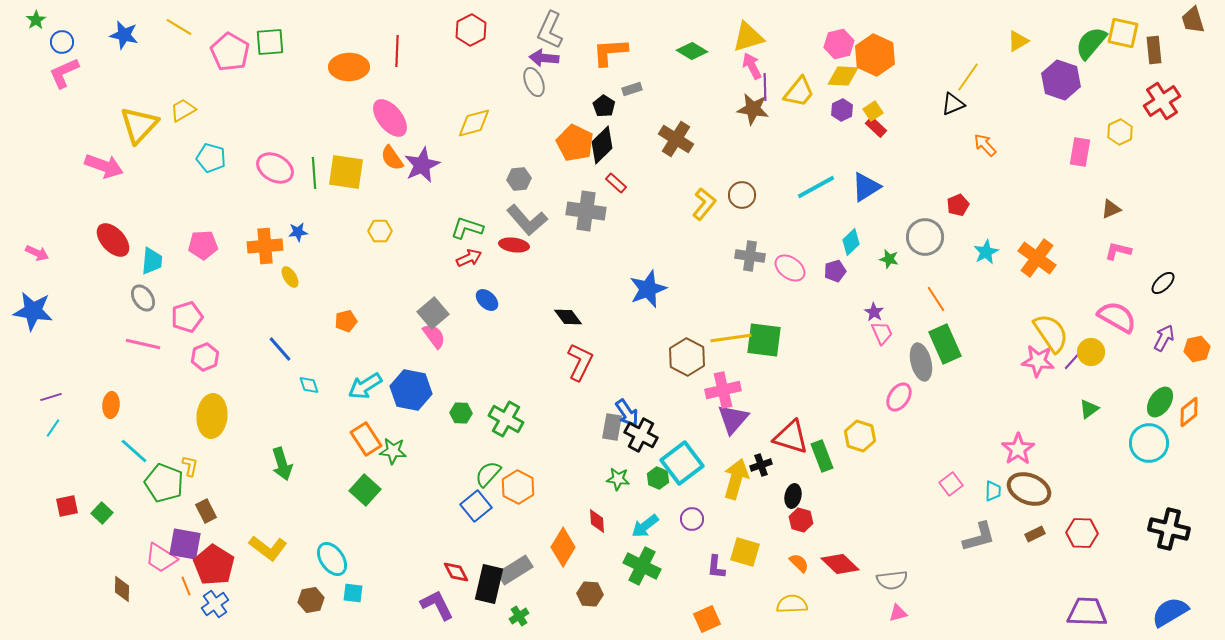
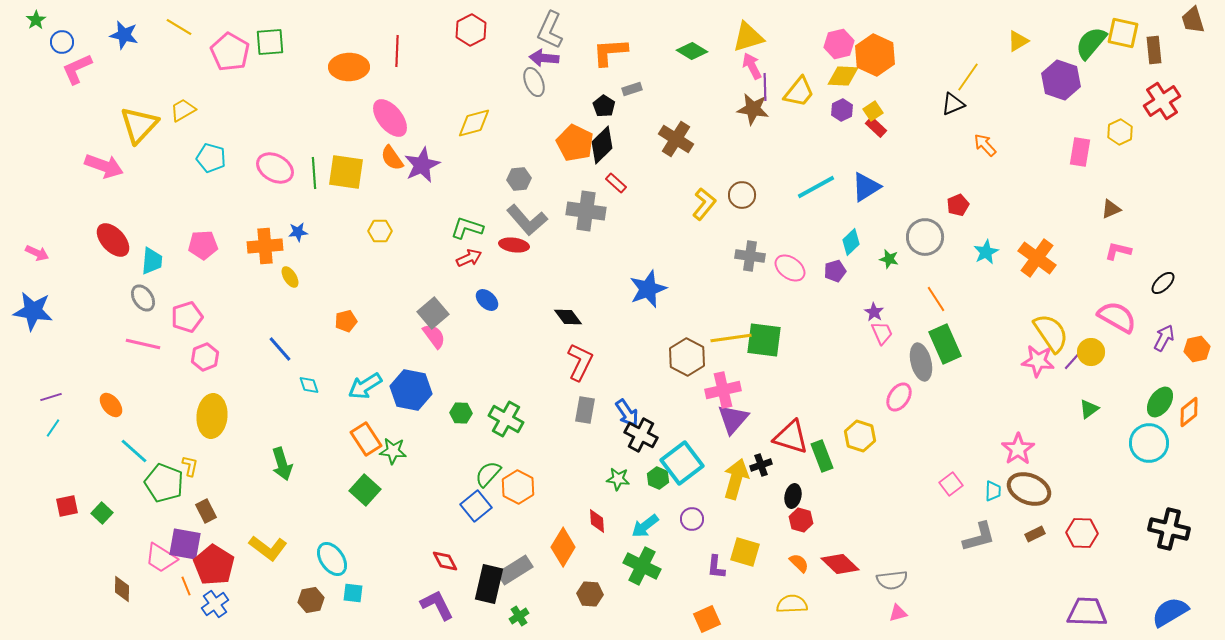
pink L-shape at (64, 73): moved 13 px right, 4 px up
orange ellipse at (111, 405): rotated 45 degrees counterclockwise
gray rectangle at (612, 427): moved 27 px left, 17 px up
red diamond at (456, 572): moved 11 px left, 11 px up
